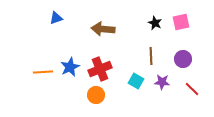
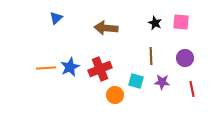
blue triangle: rotated 24 degrees counterclockwise
pink square: rotated 18 degrees clockwise
brown arrow: moved 3 px right, 1 px up
purple circle: moved 2 px right, 1 px up
orange line: moved 3 px right, 4 px up
cyan square: rotated 14 degrees counterclockwise
red line: rotated 35 degrees clockwise
orange circle: moved 19 px right
